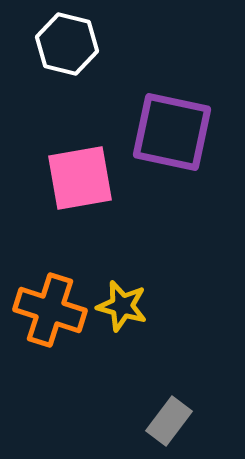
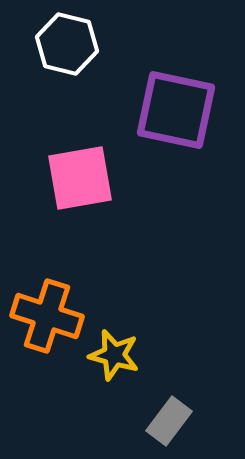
purple square: moved 4 px right, 22 px up
yellow star: moved 8 px left, 49 px down
orange cross: moved 3 px left, 6 px down
